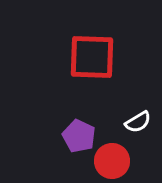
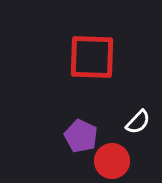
white semicircle: rotated 16 degrees counterclockwise
purple pentagon: moved 2 px right
